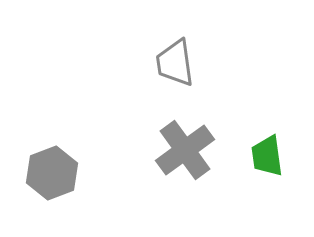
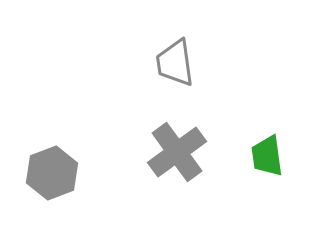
gray cross: moved 8 px left, 2 px down
